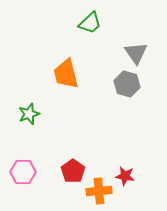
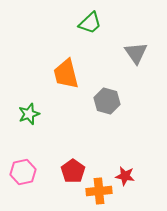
gray hexagon: moved 20 px left, 17 px down
pink hexagon: rotated 15 degrees counterclockwise
